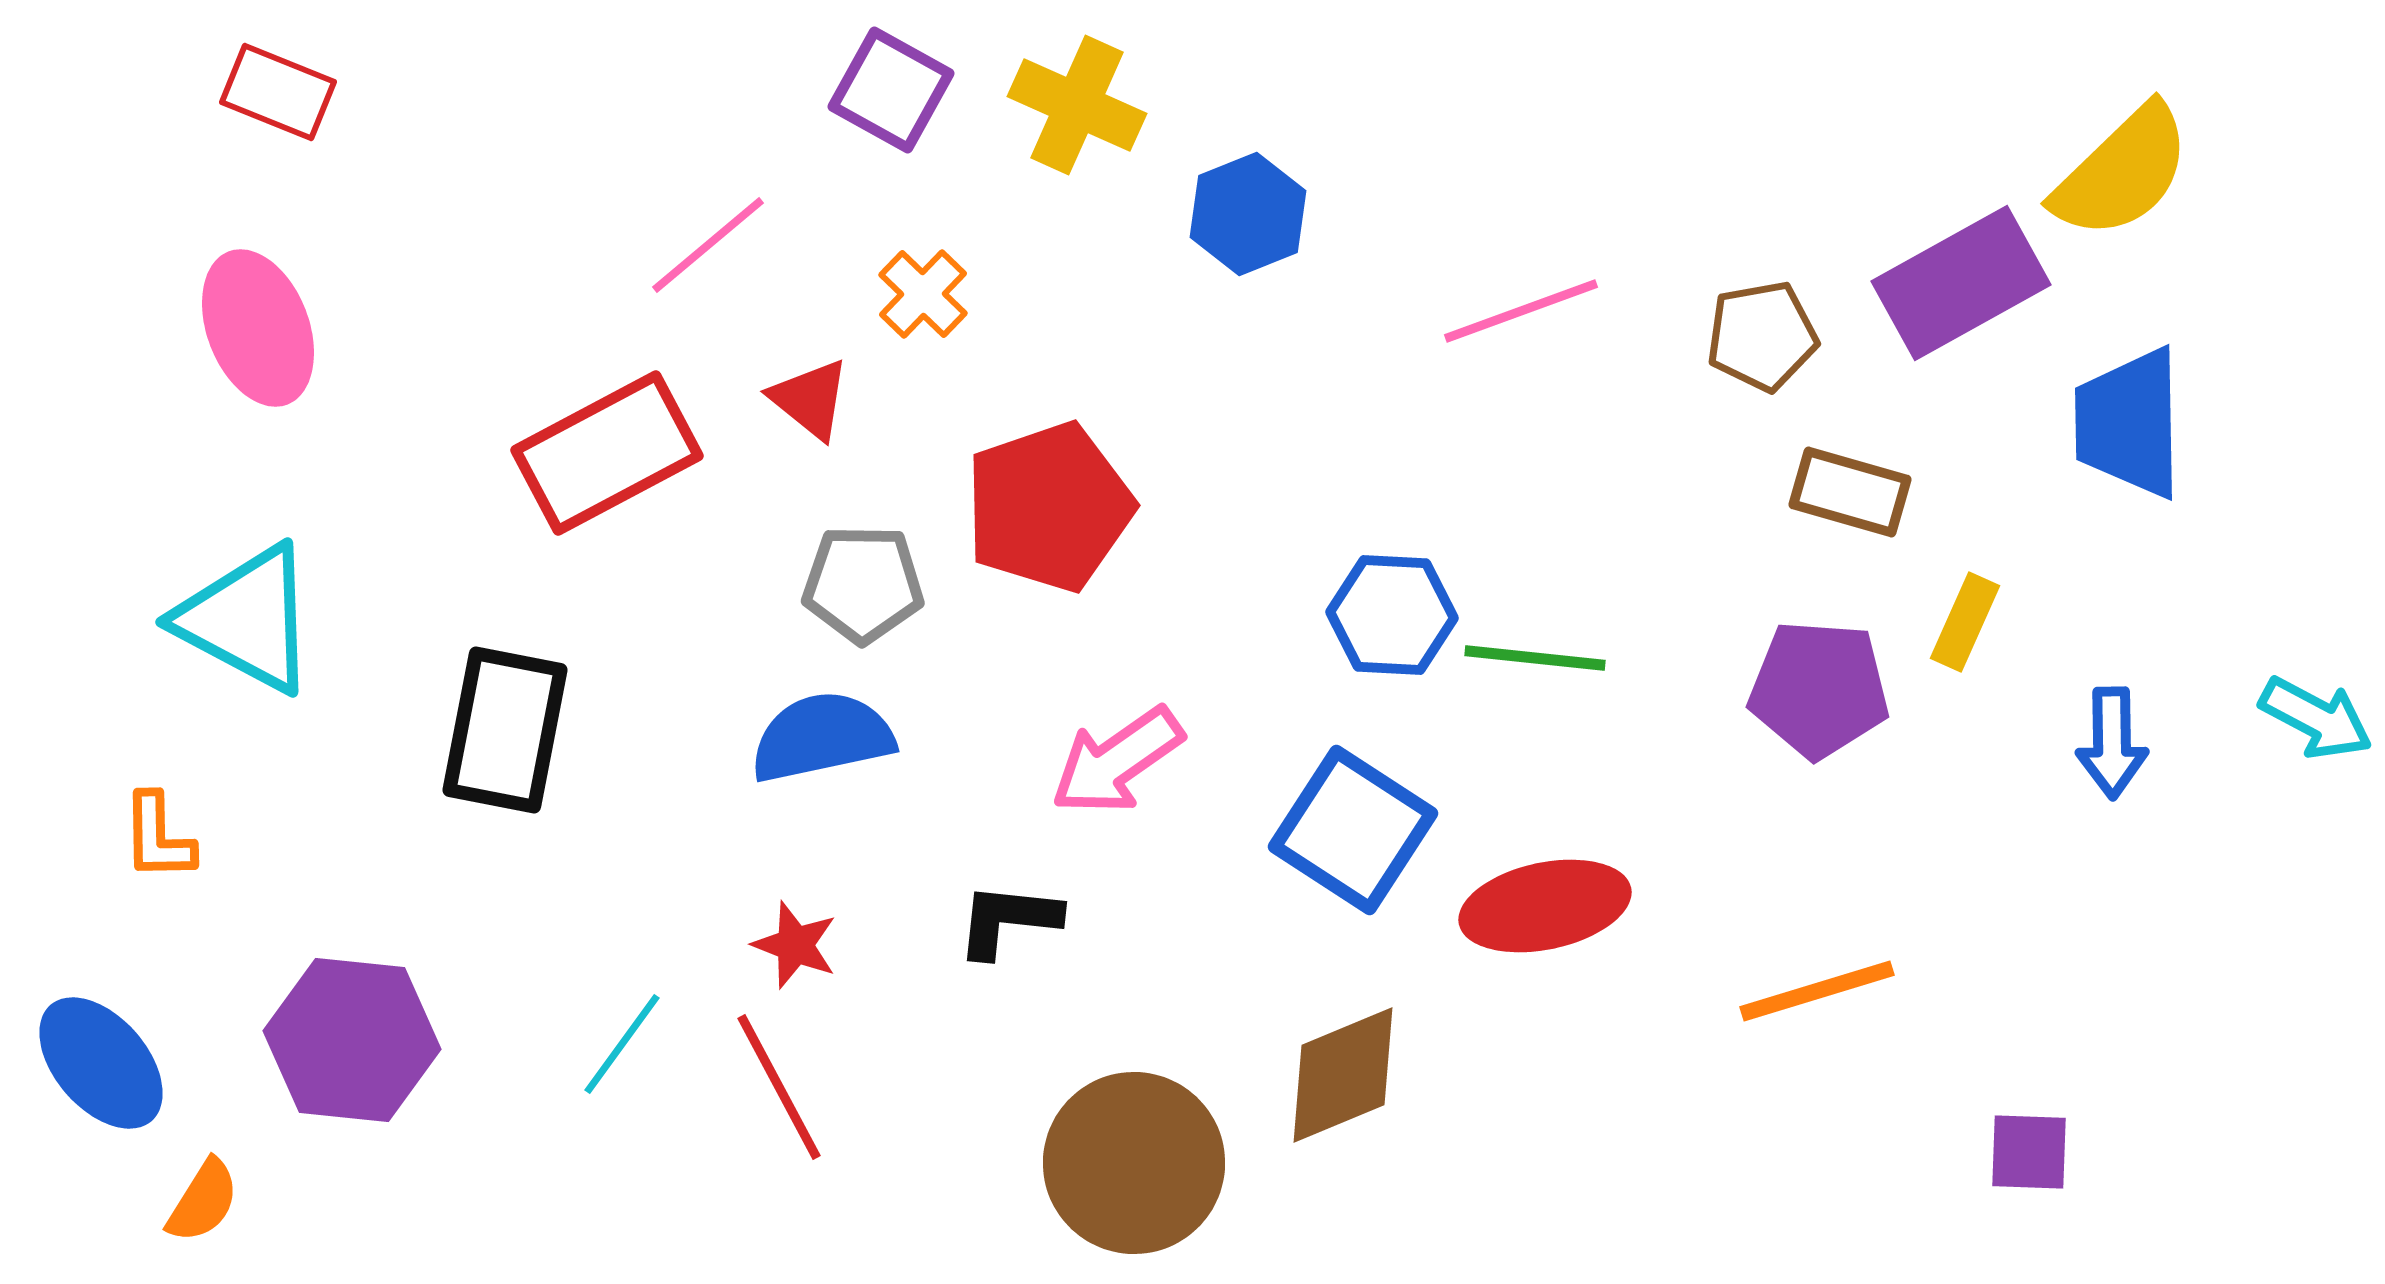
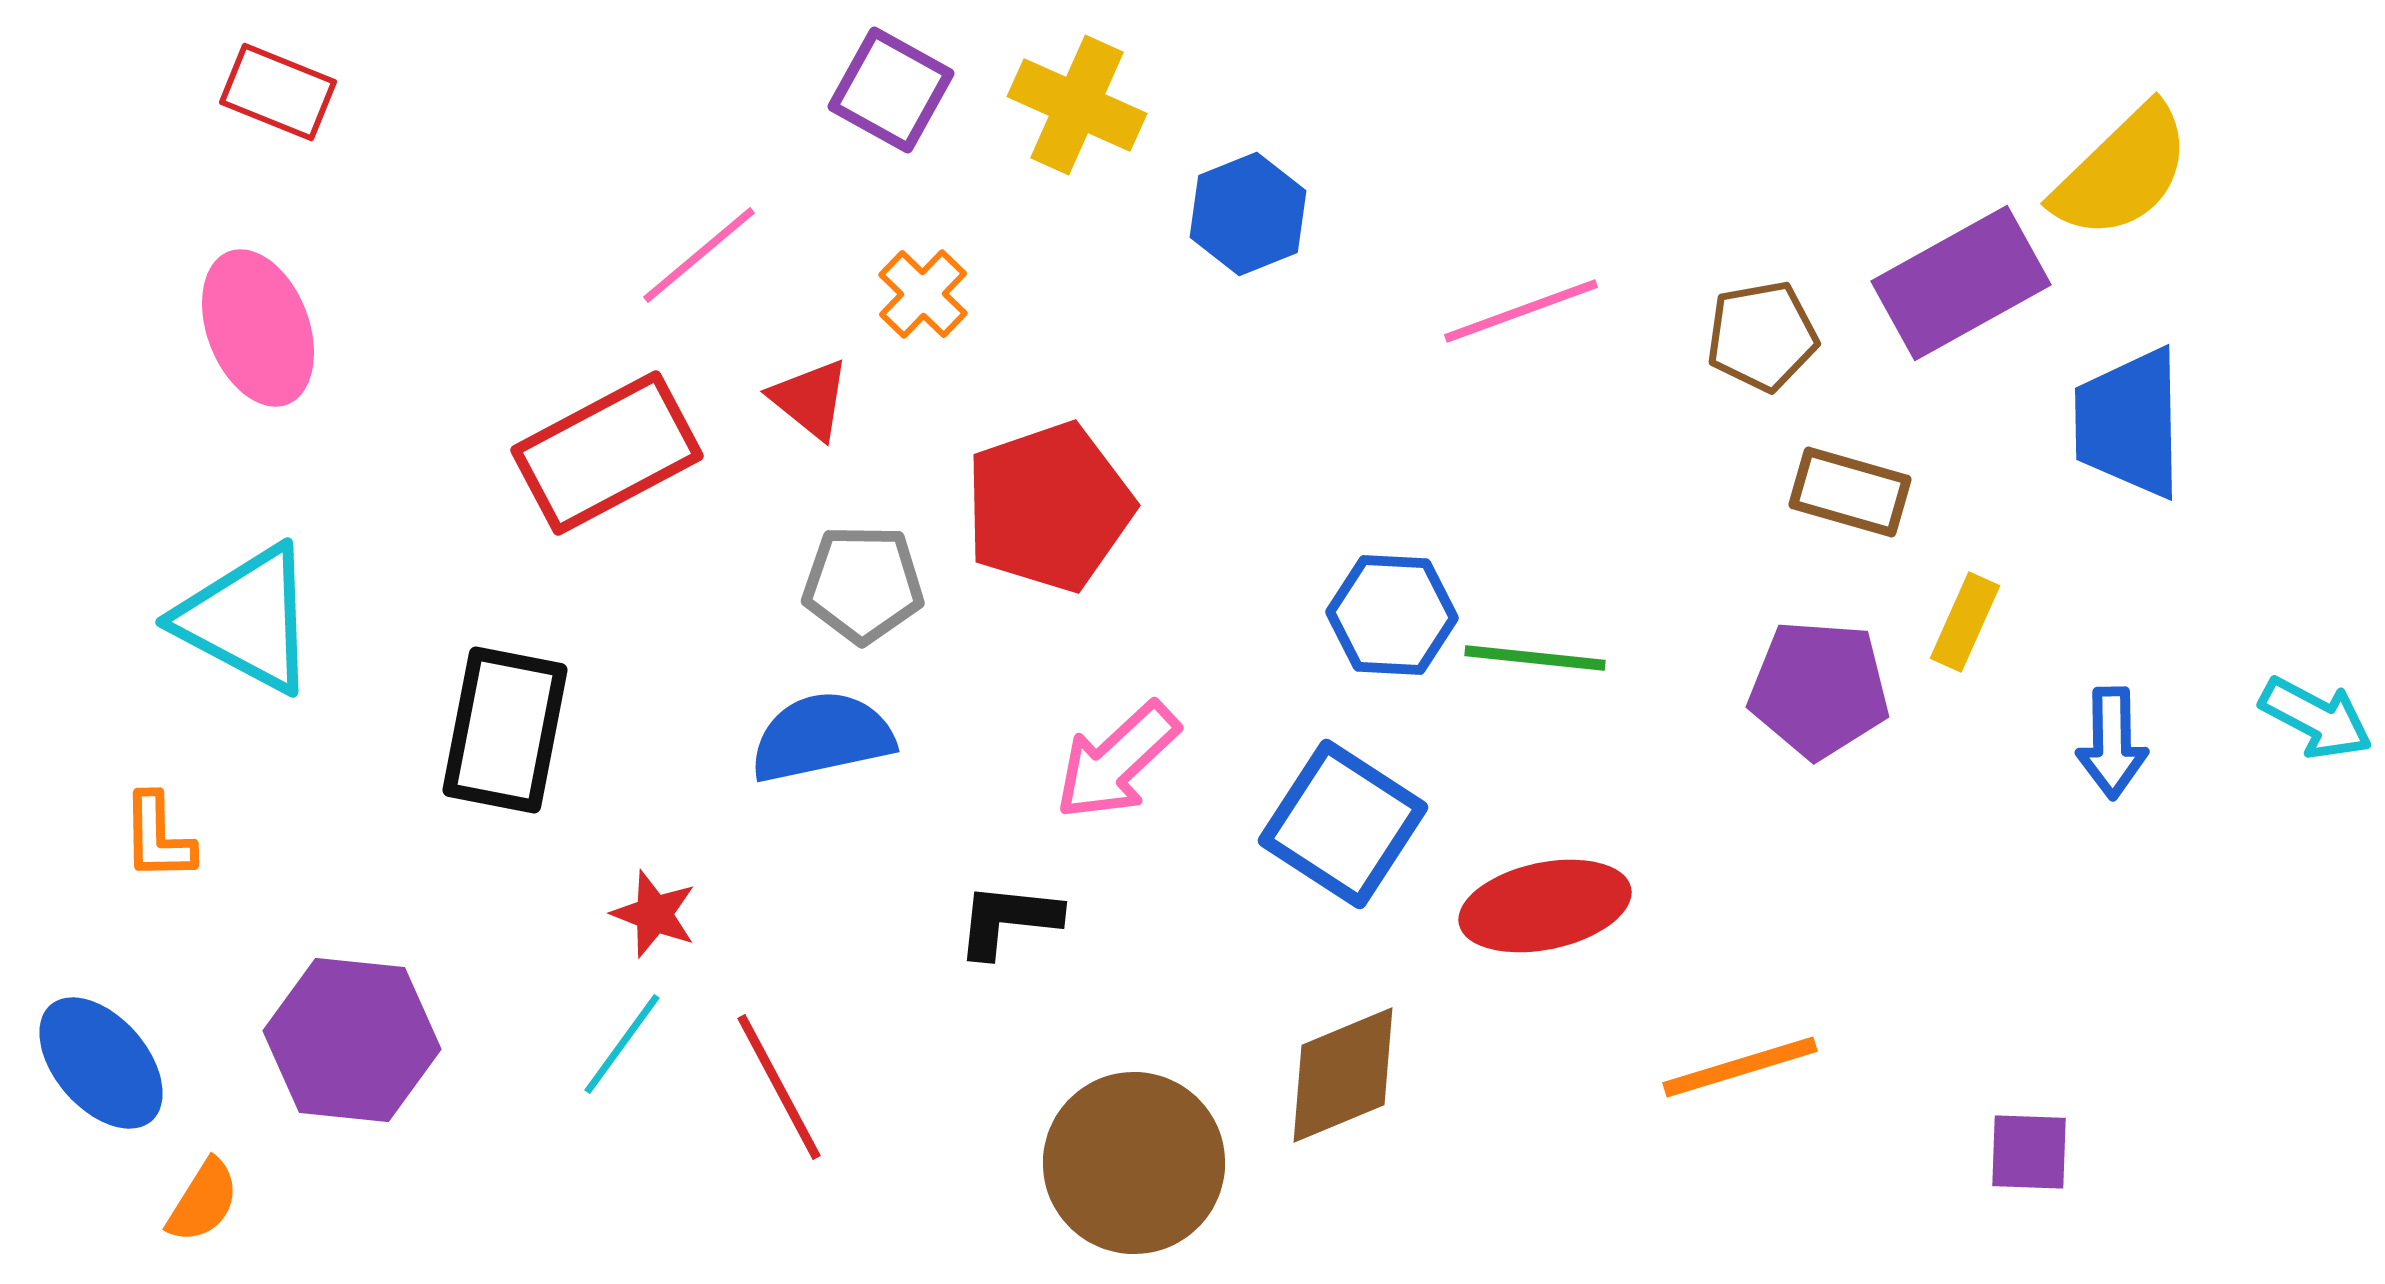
pink line at (708, 245): moved 9 px left, 10 px down
pink arrow at (1117, 761): rotated 8 degrees counterclockwise
blue square at (1353, 830): moved 10 px left, 6 px up
red star at (795, 945): moved 141 px left, 31 px up
orange line at (1817, 991): moved 77 px left, 76 px down
